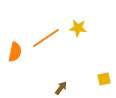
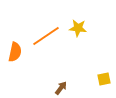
orange line: moved 2 px up
